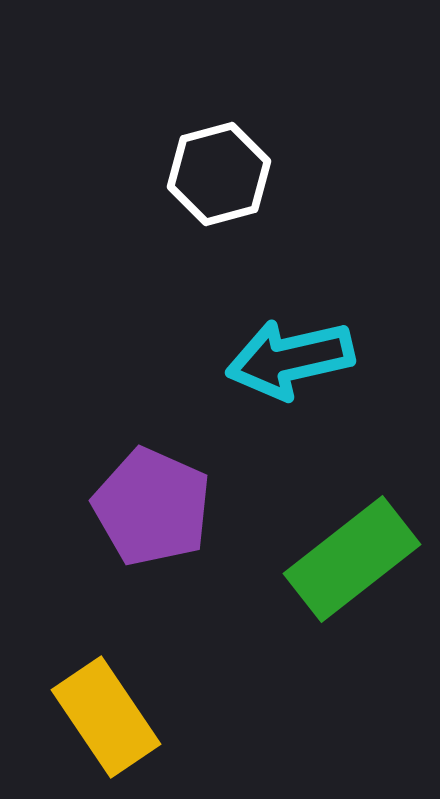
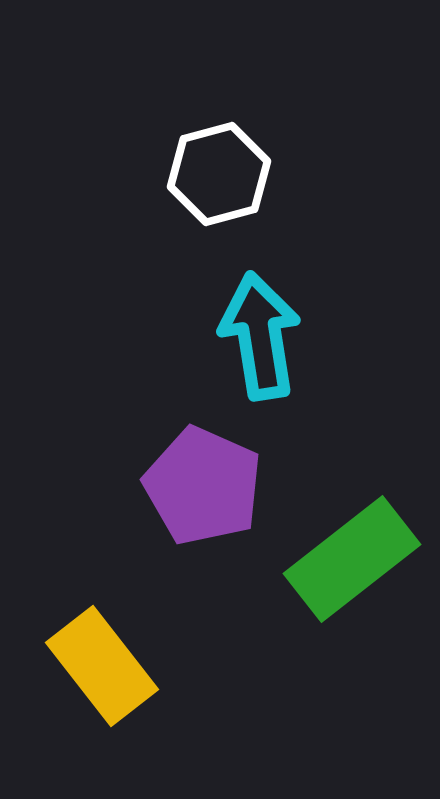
cyan arrow: moved 30 px left, 23 px up; rotated 94 degrees clockwise
purple pentagon: moved 51 px right, 21 px up
yellow rectangle: moved 4 px left, 51 px up; rotated 4 degrees counterclockwise
